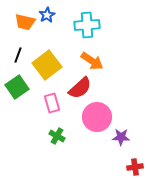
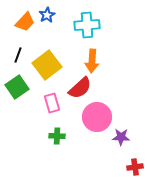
orange trapezoid: rotated 60 degrees counterclockwise
orange arrow: rotated 60 degrees clockwise
green cross: rotated 28 degrees counterclockwise
